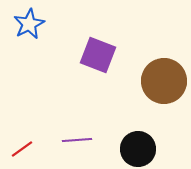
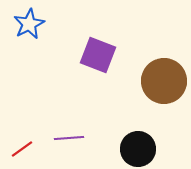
purple line: moved 8 px left, 2 px up
